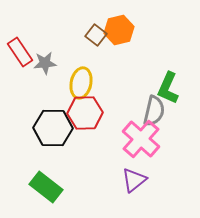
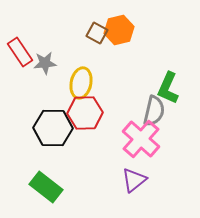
brown square: moved 1 px right, 2 px up; rotated 10 degrees counterclockwise
